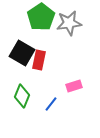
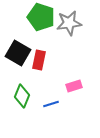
green pentagon: rotated 20 degrees counterclockwise
black square: moved 4 px left
blue line: rotated 35 degrees clockwise
